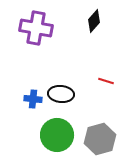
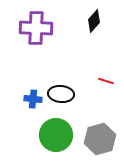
purple cross: rotated 8 degrees counterclockwise
green circle: moved 1 px left
